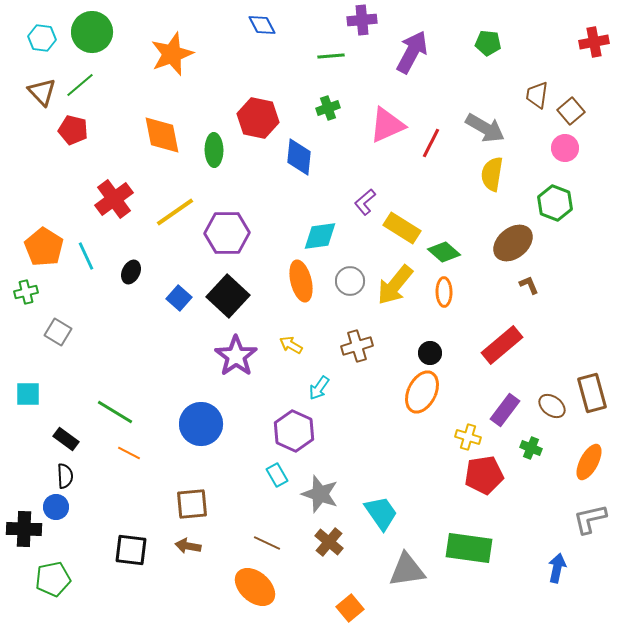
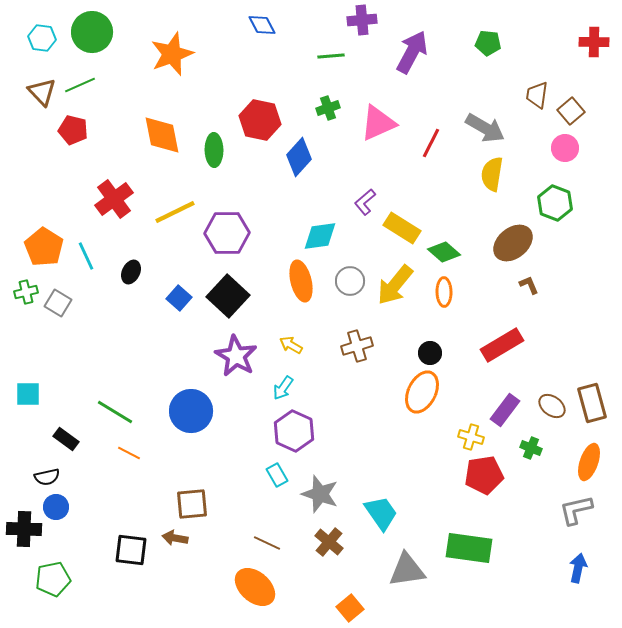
red cross at (594, 42): rotated 12 degrees clockwise
green line at (80, 85): rotated 16 degrees clockwise
red hexagon at (258, 118): moved 2 px right, 2 px down
pink triangle at (387, 125): moved 9 px left, 2 px up
blue diamond at (299, 157): rotated 36 degrees clockwise
yellow line at (175, 212): rotated 9 degrees clockwise
gray square at (58, 332): moved 29 px up
red rectangle at (502, 345): rotated 9 degrees clockwise
purple star at (236, 356): rotated 6 degrees counterclockwise
cyan arrow at (319, 388): moved 36 px left
brown rectangle at (592, 393): moved 10 px down
blue circle at (201, 424): moved 10 px left, 13 px up
yellow cross at (468, 437): moved 3 px right
orange ellipse at (589, 462): rotated 9 degrees counterclockwise
black semicircle at (65, 476): moved 18 px left, 1 px down; rotated 80 degrees clockwise
gray L-shape at (590, 519): moved 14 px left, 9 px up
brown arrow at (188, 546): moved 13 px left, 8 px up
blue arrow at (557, 568): moved 21 px right
